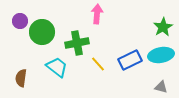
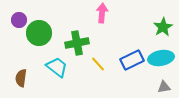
pink arrow: moved 5 px right, 1 px up
purple circle: moved 1 px left, 1 px up
green circle: moved 3 px left, 1 px down
cyan ellipse: moved 3 px down
blue rectangle: moved 2 px right
gray triangle: moved 3 px right; rotated 24 degrees counterclockwise
